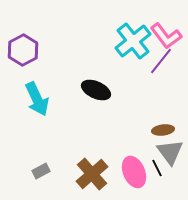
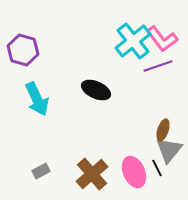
pink L-shape: moved 4 px left, 3 px down
purple hexagon: rotated 16 degrees counterclockwise
purple line: moved 3 px left, 5 px down; rotated 32 degrees clockwise
brown ellipse: rotated 65 degrees counterclockwise
gray triangle: moved 1 px left, 2 px up; rotated 16 degrees clockwise
